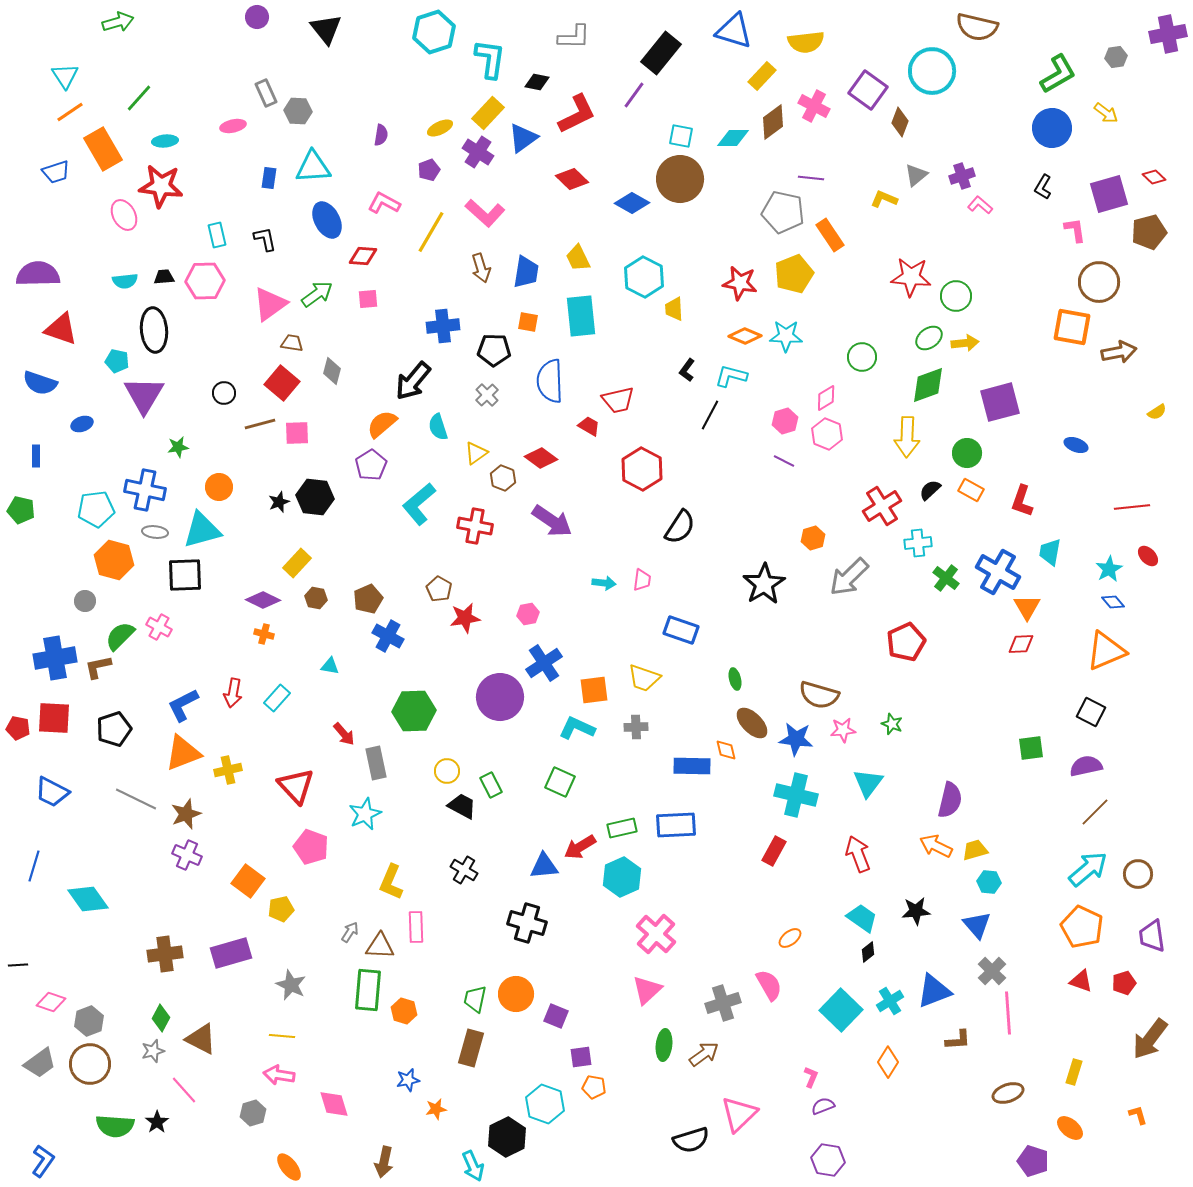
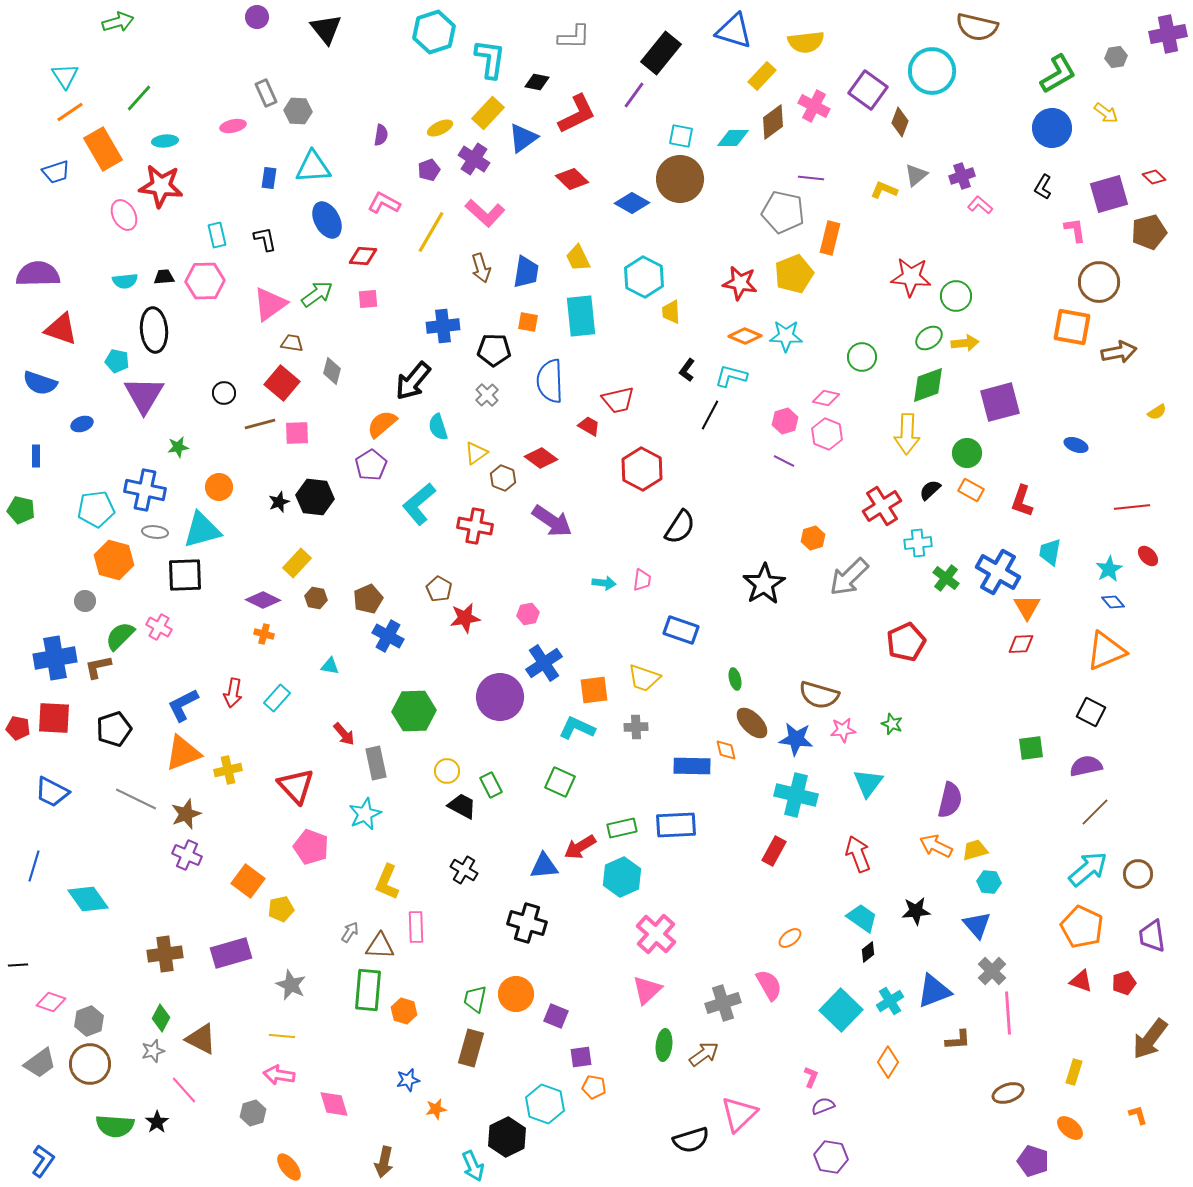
purple cross at (478, 152): moved 4 px left, 7 px down
yellow L-shape at (884, 199): moved 9 px up
orange rectangle at (830, 235): moved 3 px down; rotated 48 degrees clockwise
yellow trapezoid at (674, 309): moved 3 px left, 3 px down
pink diamond at (826, 398): rotated 44 degrees clockwise
yellow arrow at (907, 437): moved 3 px up
yellow L-shape at (391, 882): moved 4 px left
purple hexagon at (828, 1160): moved 3 px right, 3 px up
